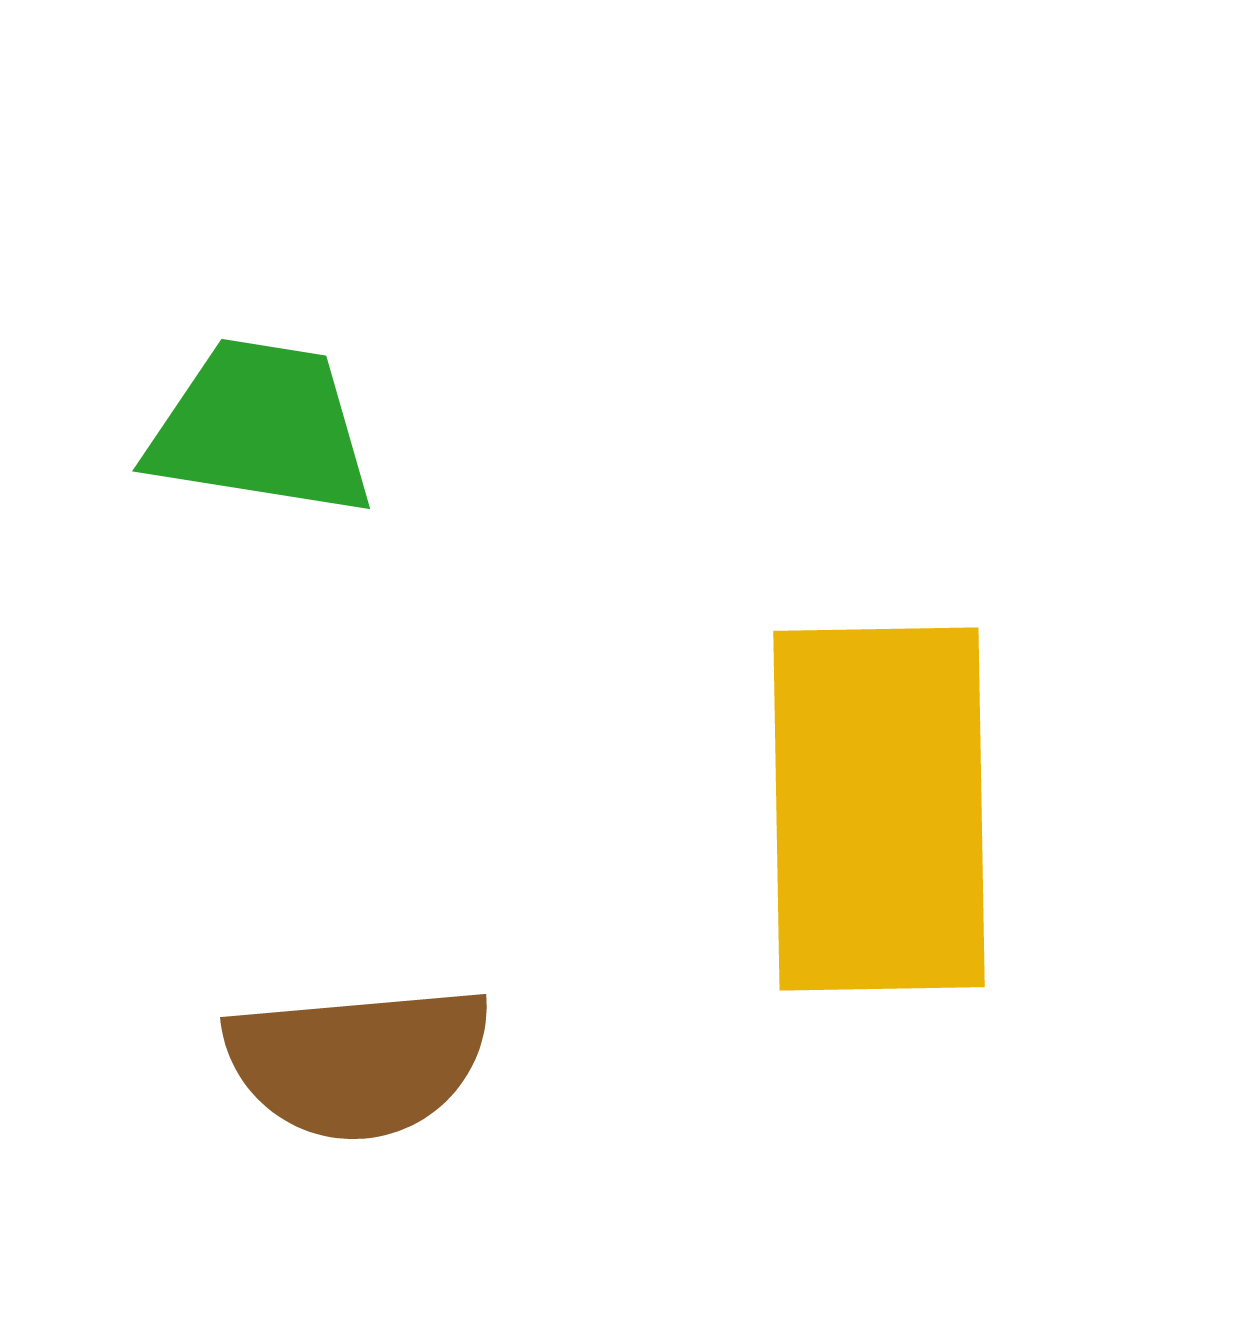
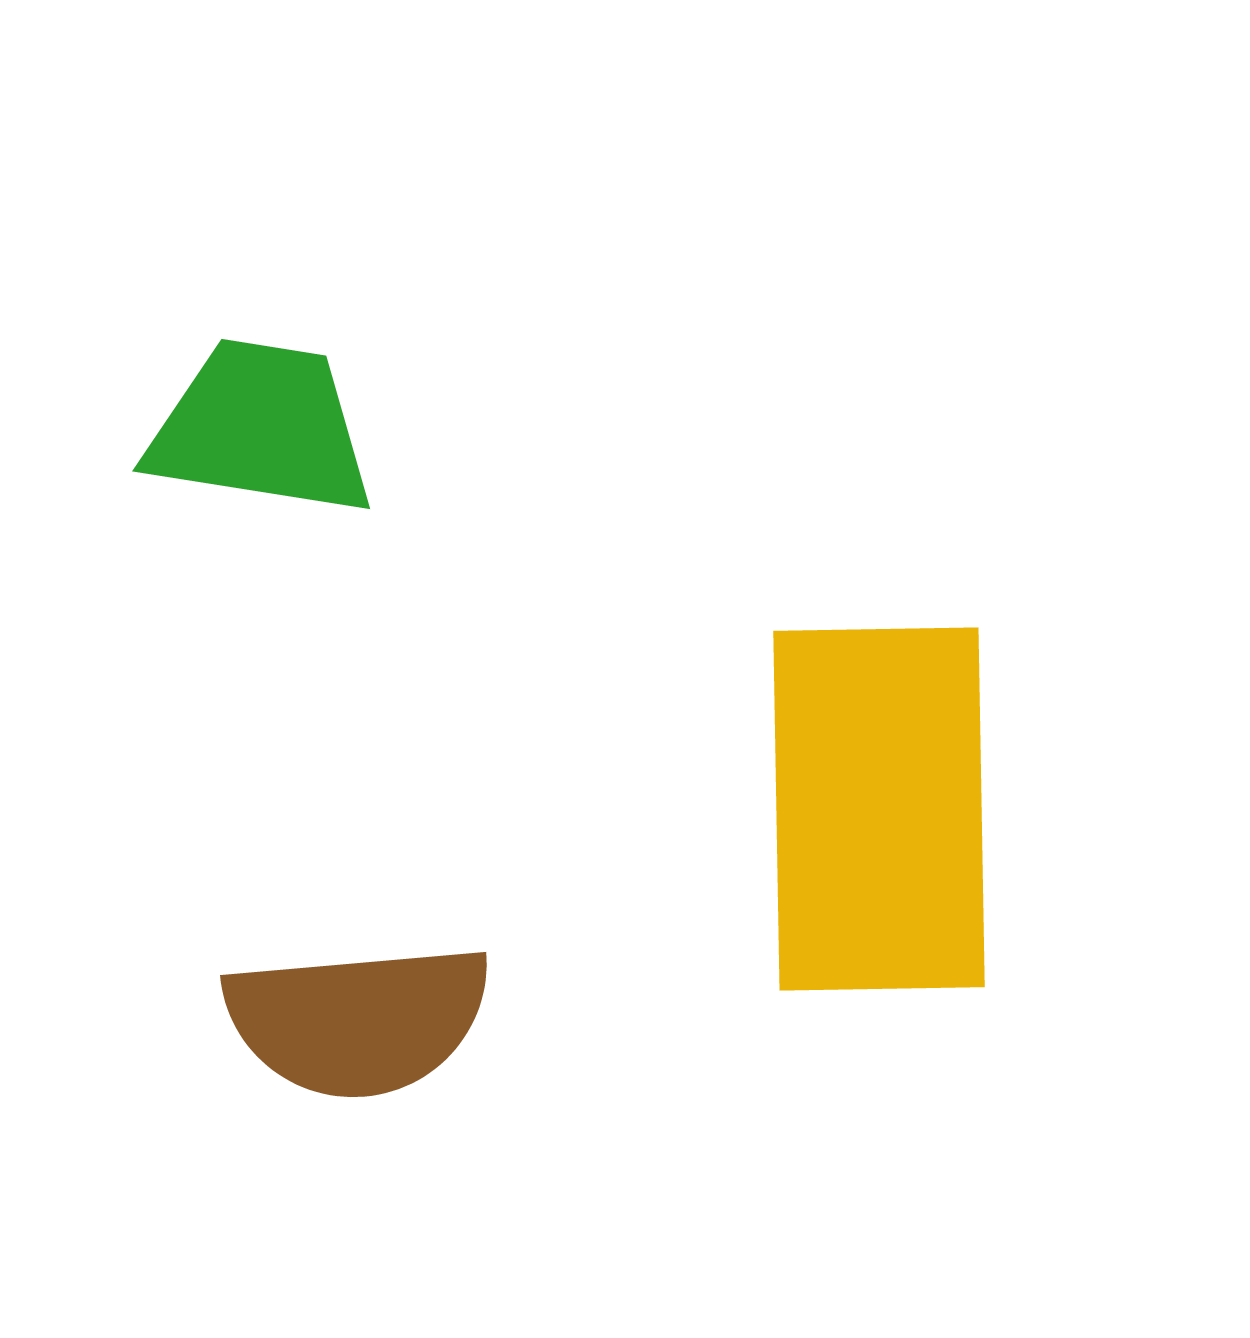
brown semicircle: moved 42 px up
